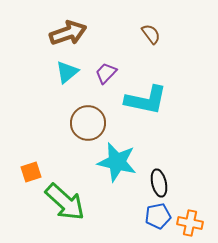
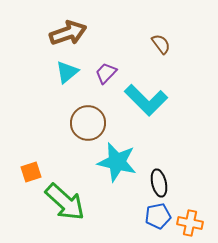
brown semicircle: moved 10 px right, 10 px down
cyan L-shape: rotated 33 degrees clockwise
